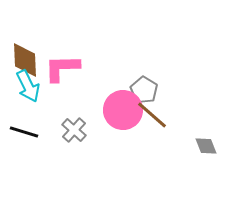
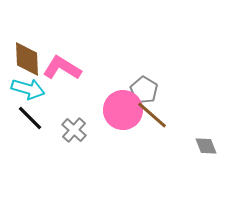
brown diamond: moved 2 px right, 1 px up
pink L-shape: rotated 33 degrees clockwise
cyan arrow: moved 3 px down; rotated 48 degrees counterclockwise
black line: moved 6 px right, 14 px up; rotated 28 degrees clockwise
